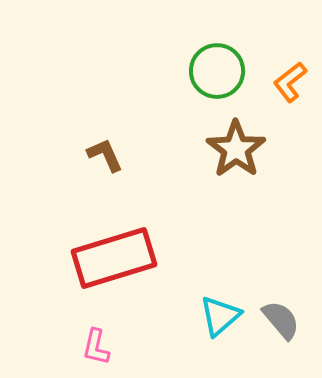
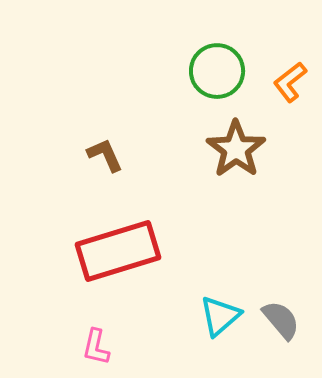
red rectangle: moved 4 px right, 7 px up
